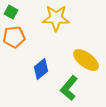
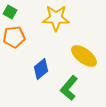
green square: moved 1 px left
yellow ellipse: moved 2 px left, 4 px up
